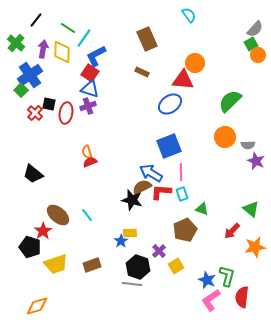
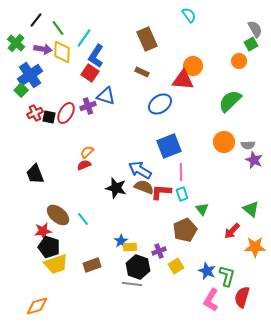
green line at (68, 28): moved 10 px left; rotated 21 degrees clockwise
gray semicircle at (255, 29): rotated 72 degrees counterclockwise
purple arrow at (43, 49): rotated 90 degrees clockwise
orange circle at (258, 55): moved 19 px left, 6 px down
blue L-shape at (96, 56): rotated 30 degrees counterclockwise
orange circle at (195, 63): moved 2 px left, 3 px down
blue triangle at (90, 89): moved 16 px right, 7 px down
black square at (49, 104): moved 13 px down
blue ellipse at (170, 104): moved 10 px left
red cross at (35, 113): rotated 21 degrees clockwise
red ellipse at (66, 113): rotated 20 degrees clockwise
orange circle at (225, 137): moved 1 px left, 5 px down
orange semicircle at (87, 152): rotated 64 degrees clockwise
purple star at (256, 161): moved 2 px left, 1 px up
red semicircle at (90, 162): moved 6 px left, 3 px down
blue arrow at (151, 173): moved 11 px left, 3 px up
black trapezoid at (33, 174): moved 2 px right; rotated 30 degrees clockwise
brown semicircle at (142, 187): moved 2 px right; rotated 48 degrees clockwise
black star at (132, 200): moved 16 px left, 12 px up
green triangle at (202, 209): rotated 32 degrees clockwise
cyan line at (87, 215): moved 4 px left, 4 px down
red star at (43, 231): rotated 24 degrees clockwise
yellow rectangle at (130, 233): moved 14 px down
black pentagon at (30, 247): moved 19 px right
orange star at (255, 247): rotated 10 degrees clockwise
purple cross at (159, 251): rotated 24 degrees clockwise
blue star at (207, 280): moved 9 px up
red semicircle at (242, 297): rotated 10 degrees clockwise
pink L-shape at (211, 300): rotated 25 degrees counterclockwise
